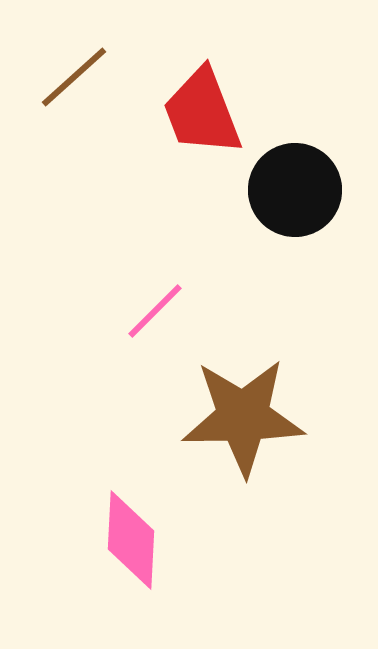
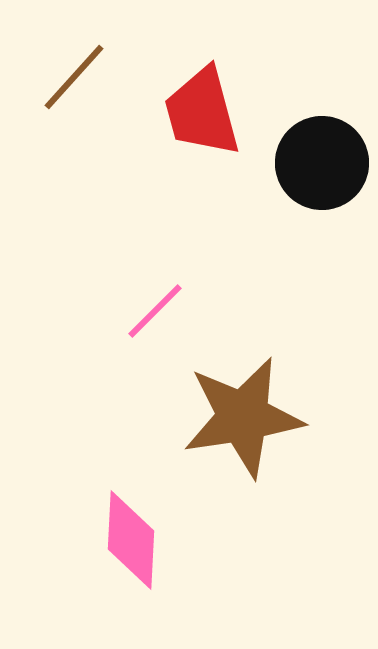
brown line: rotated 6 degrees counterclockwise
red trapezoid: rotated 6 degrees clockwise
black circle: moved 27 px right, 27 px up
brown star: rotated 8 degrees counterclockwise
